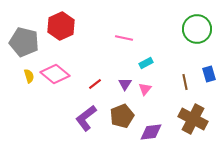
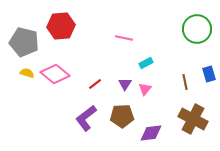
red hexagon: rotated 20 degrees clockwise
yellow semicircle: moved 2 px left, 3 px up; rotated 56 degrees counterclockwise
brown pentagon: rotated 20 degrees clockwise
purple diamond: moved 1 px down
